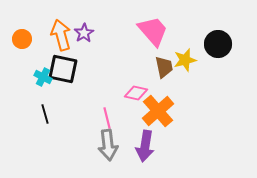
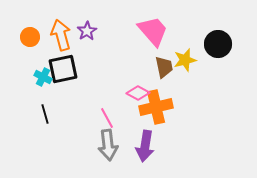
purple star: moved 3 px right, 2 px up
orange circle: moved 8 px right, 2 px up
black square: rotated 24 degrees counterclockwise
pink diamond: moved 2 px right; rotated 15 degrees clockwise
orange cross: moved 2 px left, 4 px up; rotated 28 degrees clockwise
pink line: rotated 15 degrees counterclockwise
